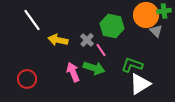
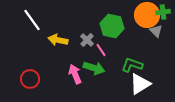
green cross: moved 1 px left, 1 px down
orange circle: moved 1 px right
pink arrow: moved 2 px right, 2 px down
red circle: moved 3 px right
